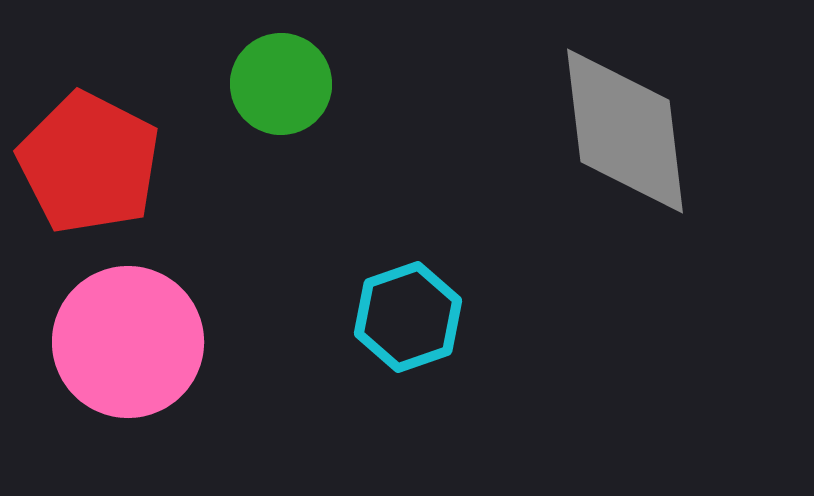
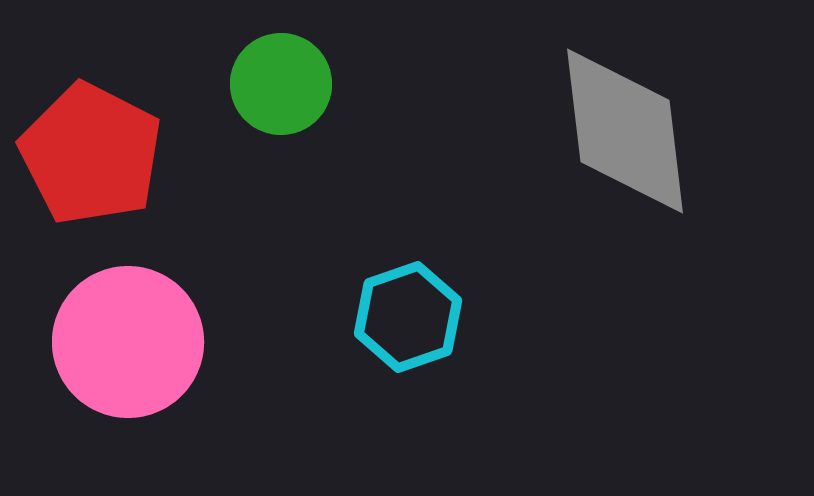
red pentagon: moved 2 px right, 9 px up
